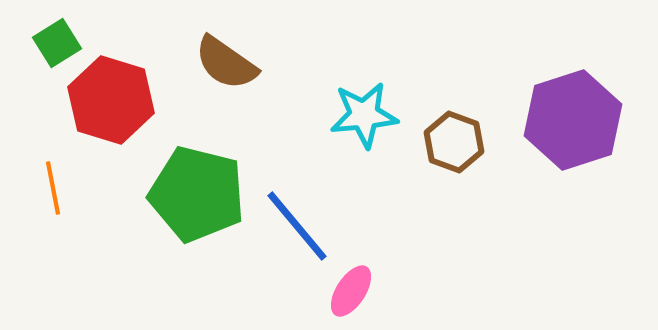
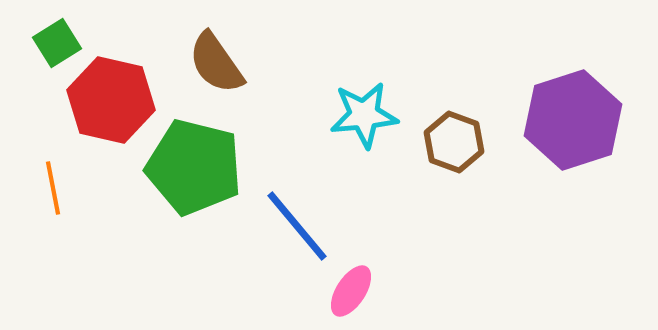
brown semicircle: moved 10 px left; rotated 20 degrees clockwise
red hexagon: rotated 4 degrees counterclockwise
green pentagon: moved 3 px left, 27 px up
